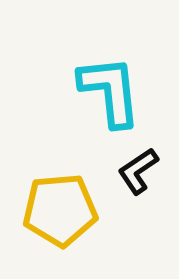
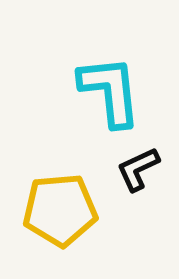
black L-shape: moved 2 px up; rotated 9 degrees clockwise
